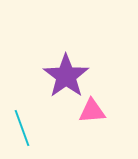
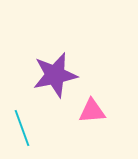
purple star: moved 11 px left, 1 px up; rotated 24 degrees clockwise
